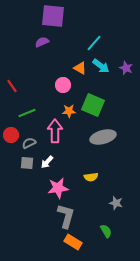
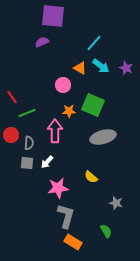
red line: moved 11 px down
gray semicircle: rotated 120 degrees clockwise
yellow semicircle: rotated 48 degrees clockwise
